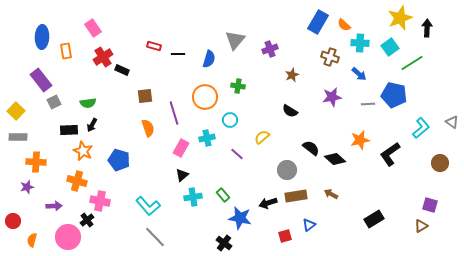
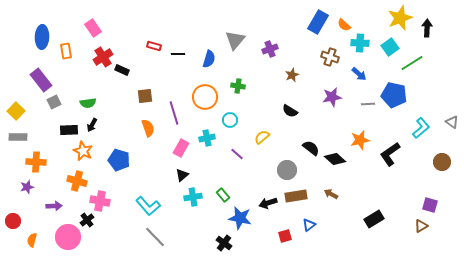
brown circle at (440, 163): moved 2 px right, 1 px up
